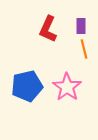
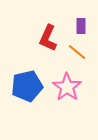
red L-shape: moved 9 px down
orange line: moved 7 px left, 3 px down; rotated 36 degrees counterclockwise
